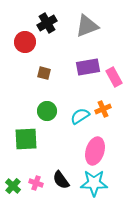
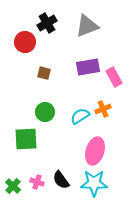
green circle: moved 2 px left, 1 px down
pink cross: moved 1 px right, 1 px up
